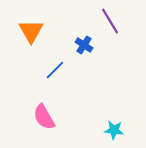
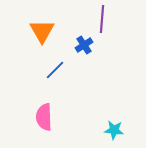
purple line: moved 8 px left, 2 px up; rotated 36 degrees clockwise
orange triangle: moved 11 px right
blue cross: rotated 24 degrees clockwise
pink semicircle: rotated 28 degrees clockwise
